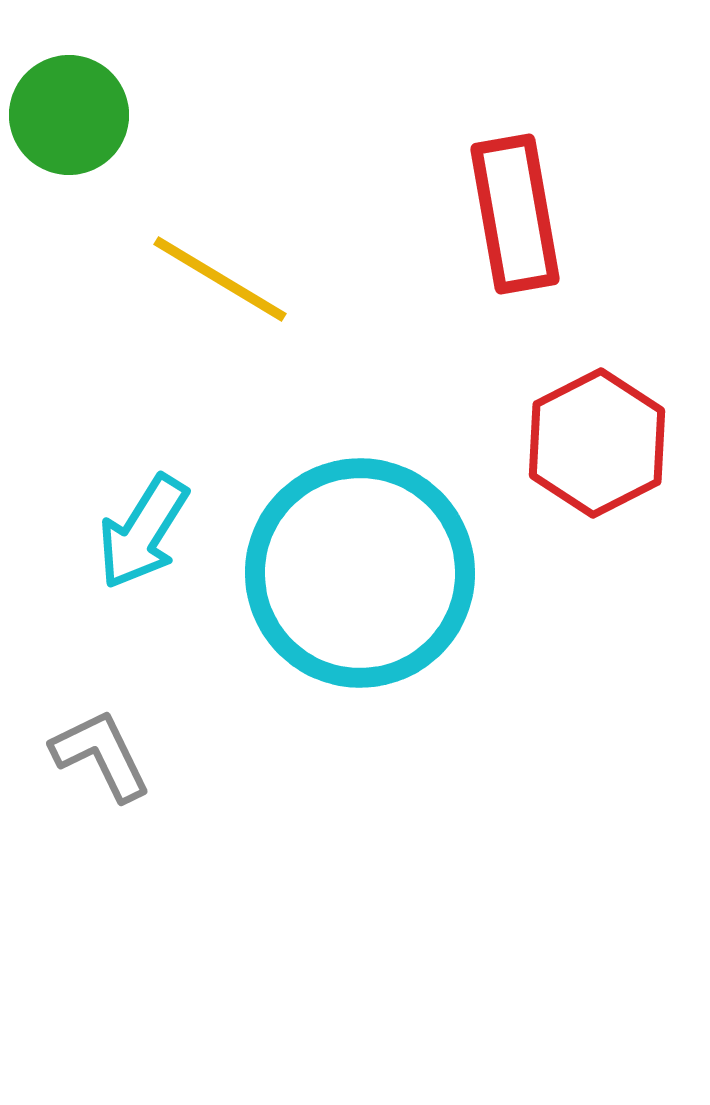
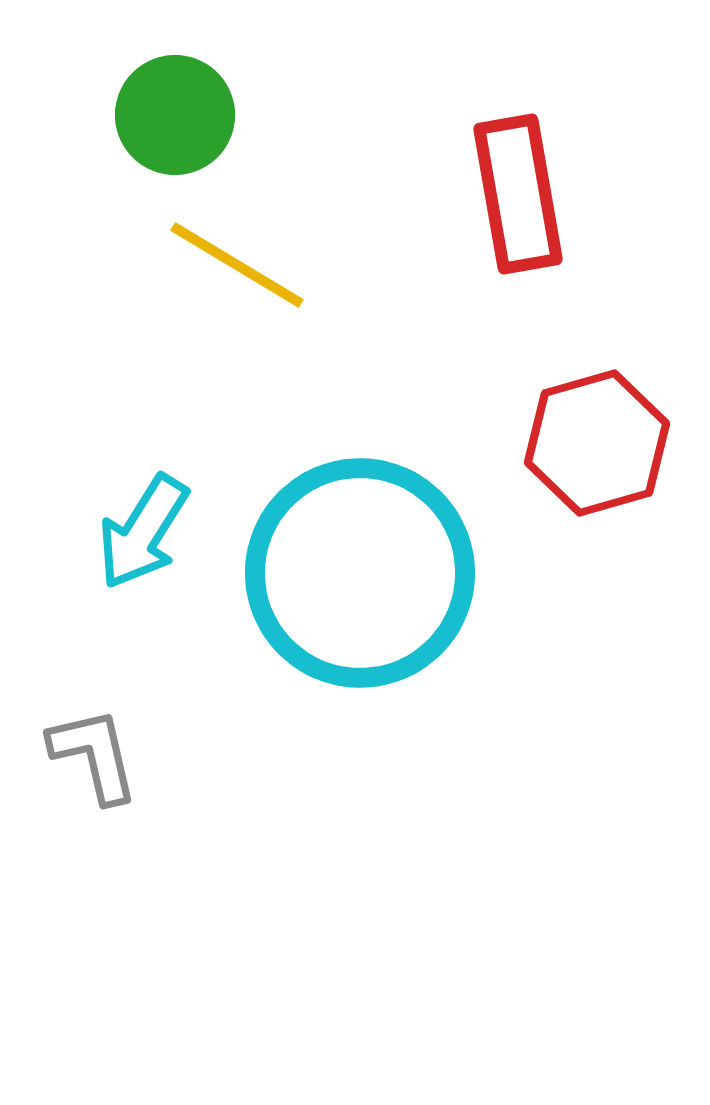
green circle: moved 106 px right
red rectangle: moved 3 px right, 20 px up
yellow line: moved 17 px right, 14 px up
red hexagon: rotated 11 degrees clockwise
gray L-shape: moved 7 px left; rotated 13 degrees clockwise
